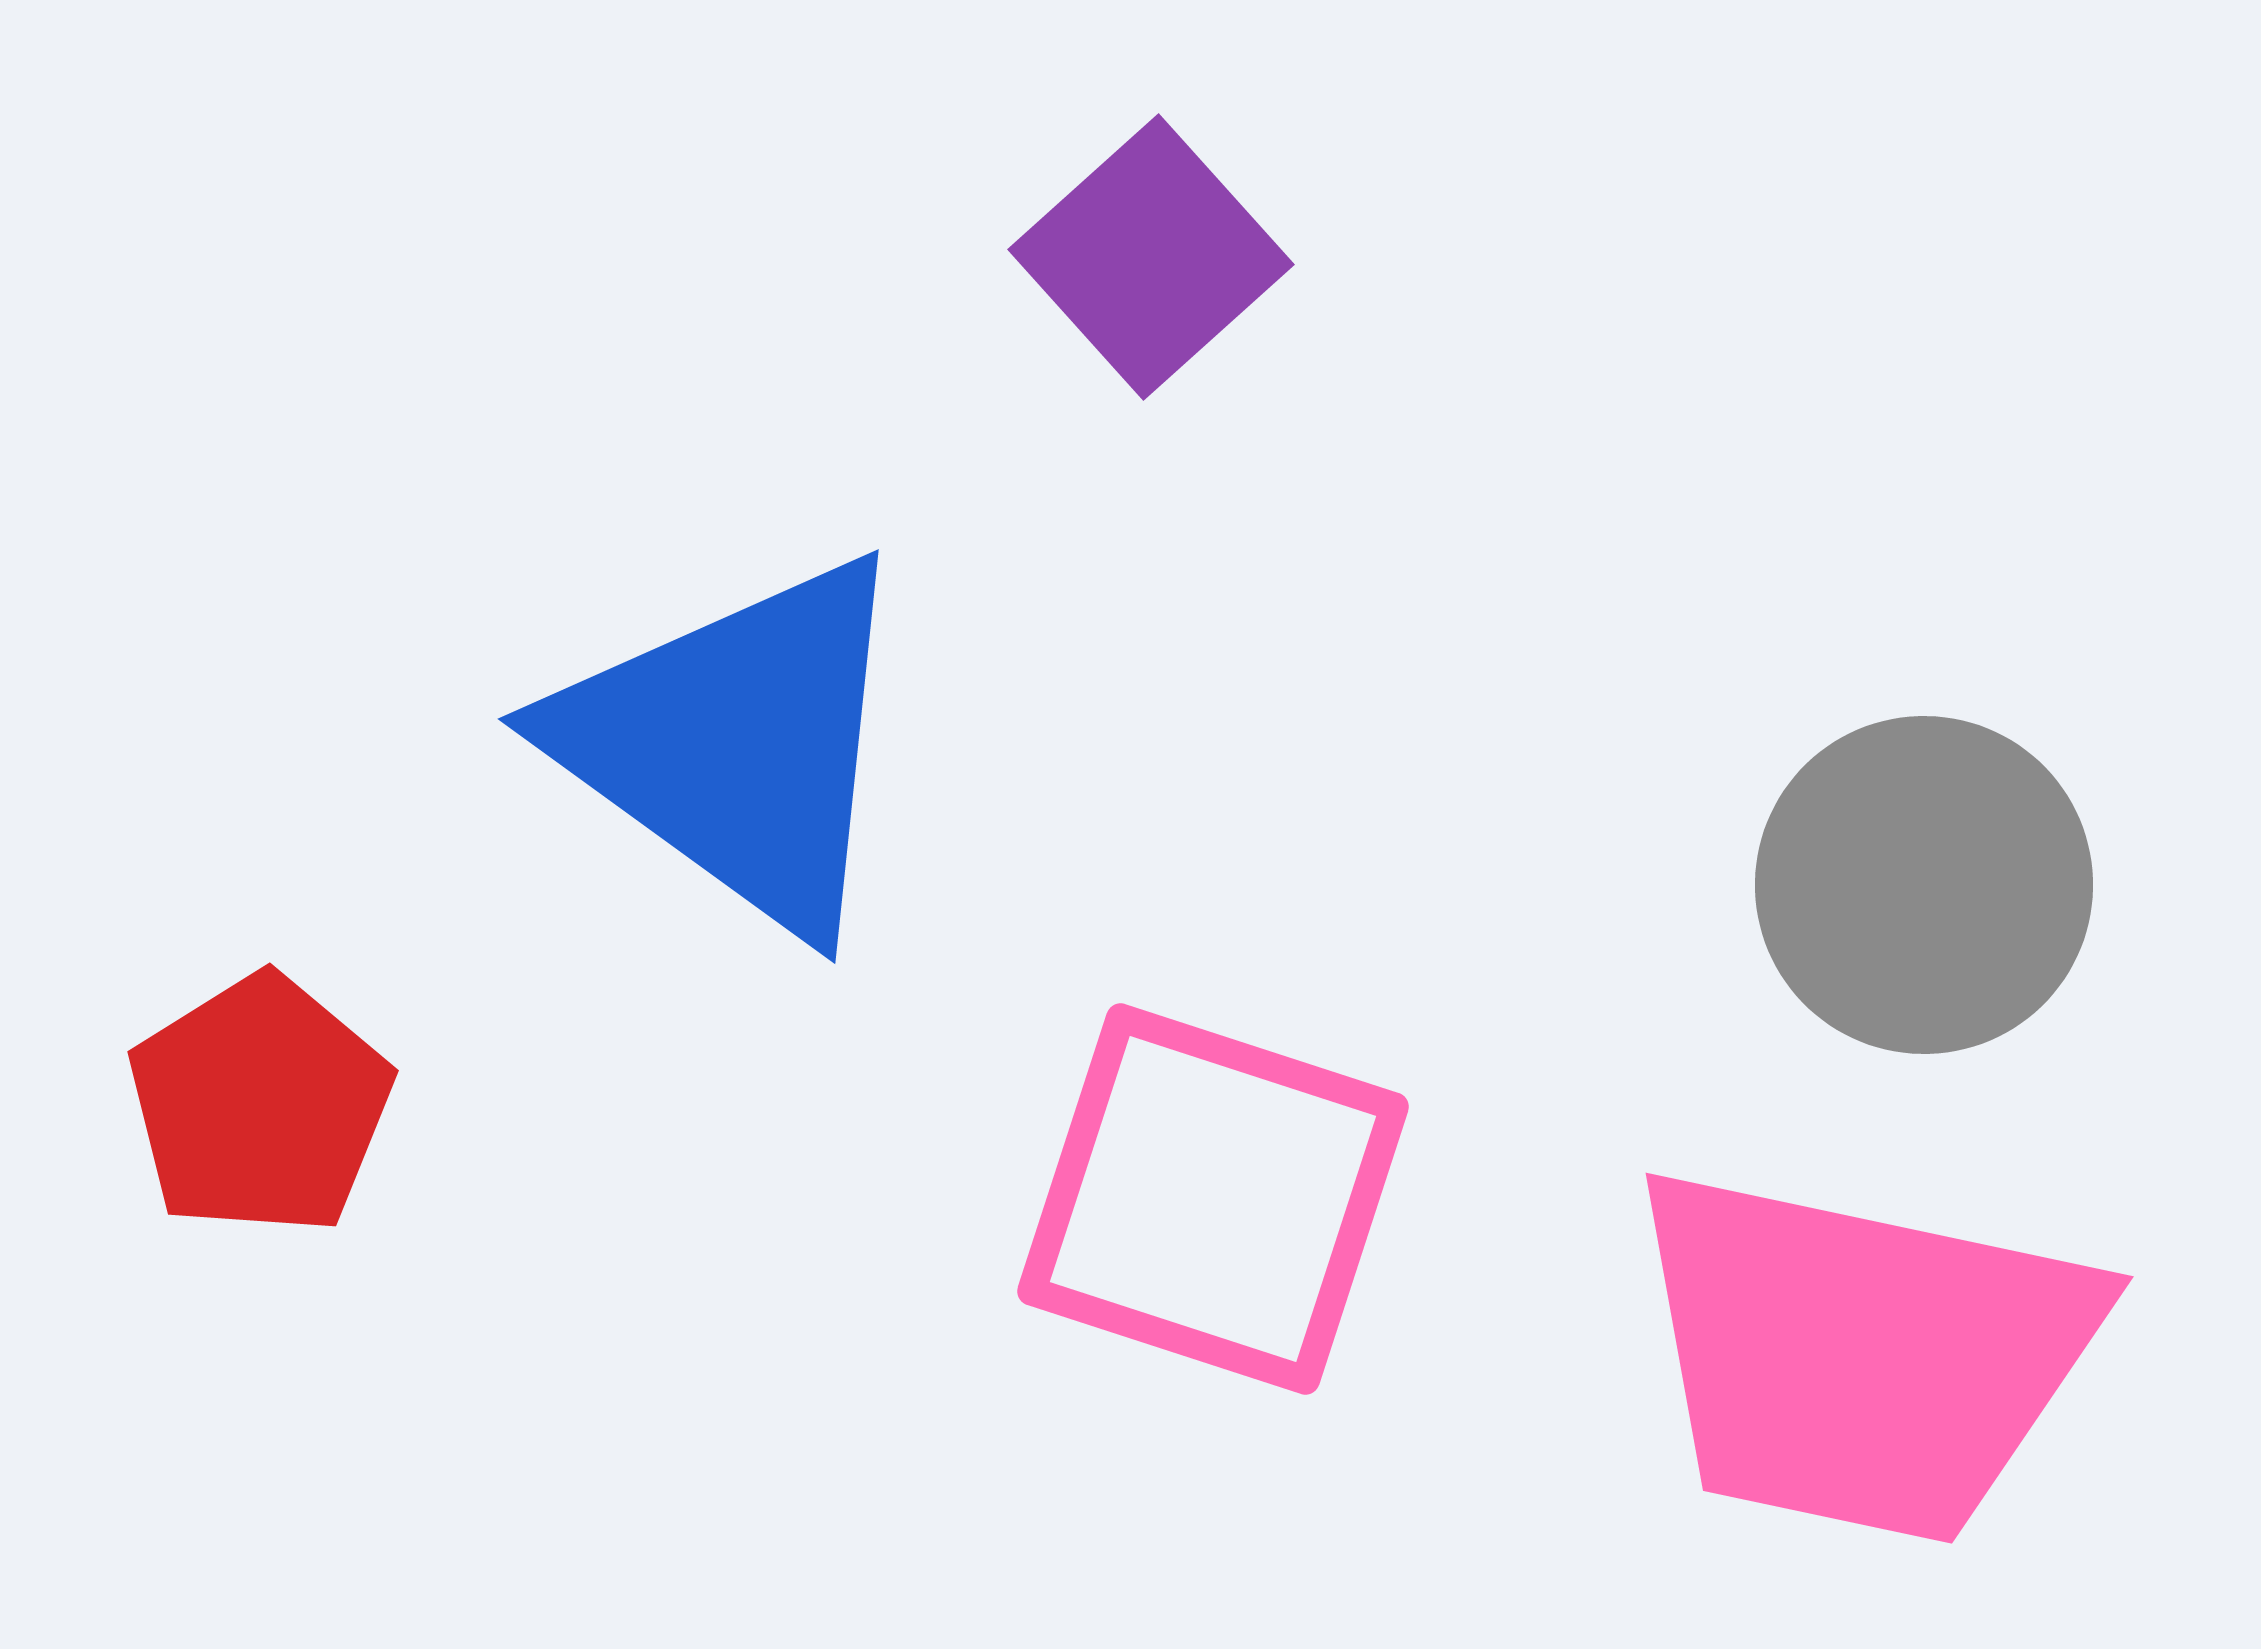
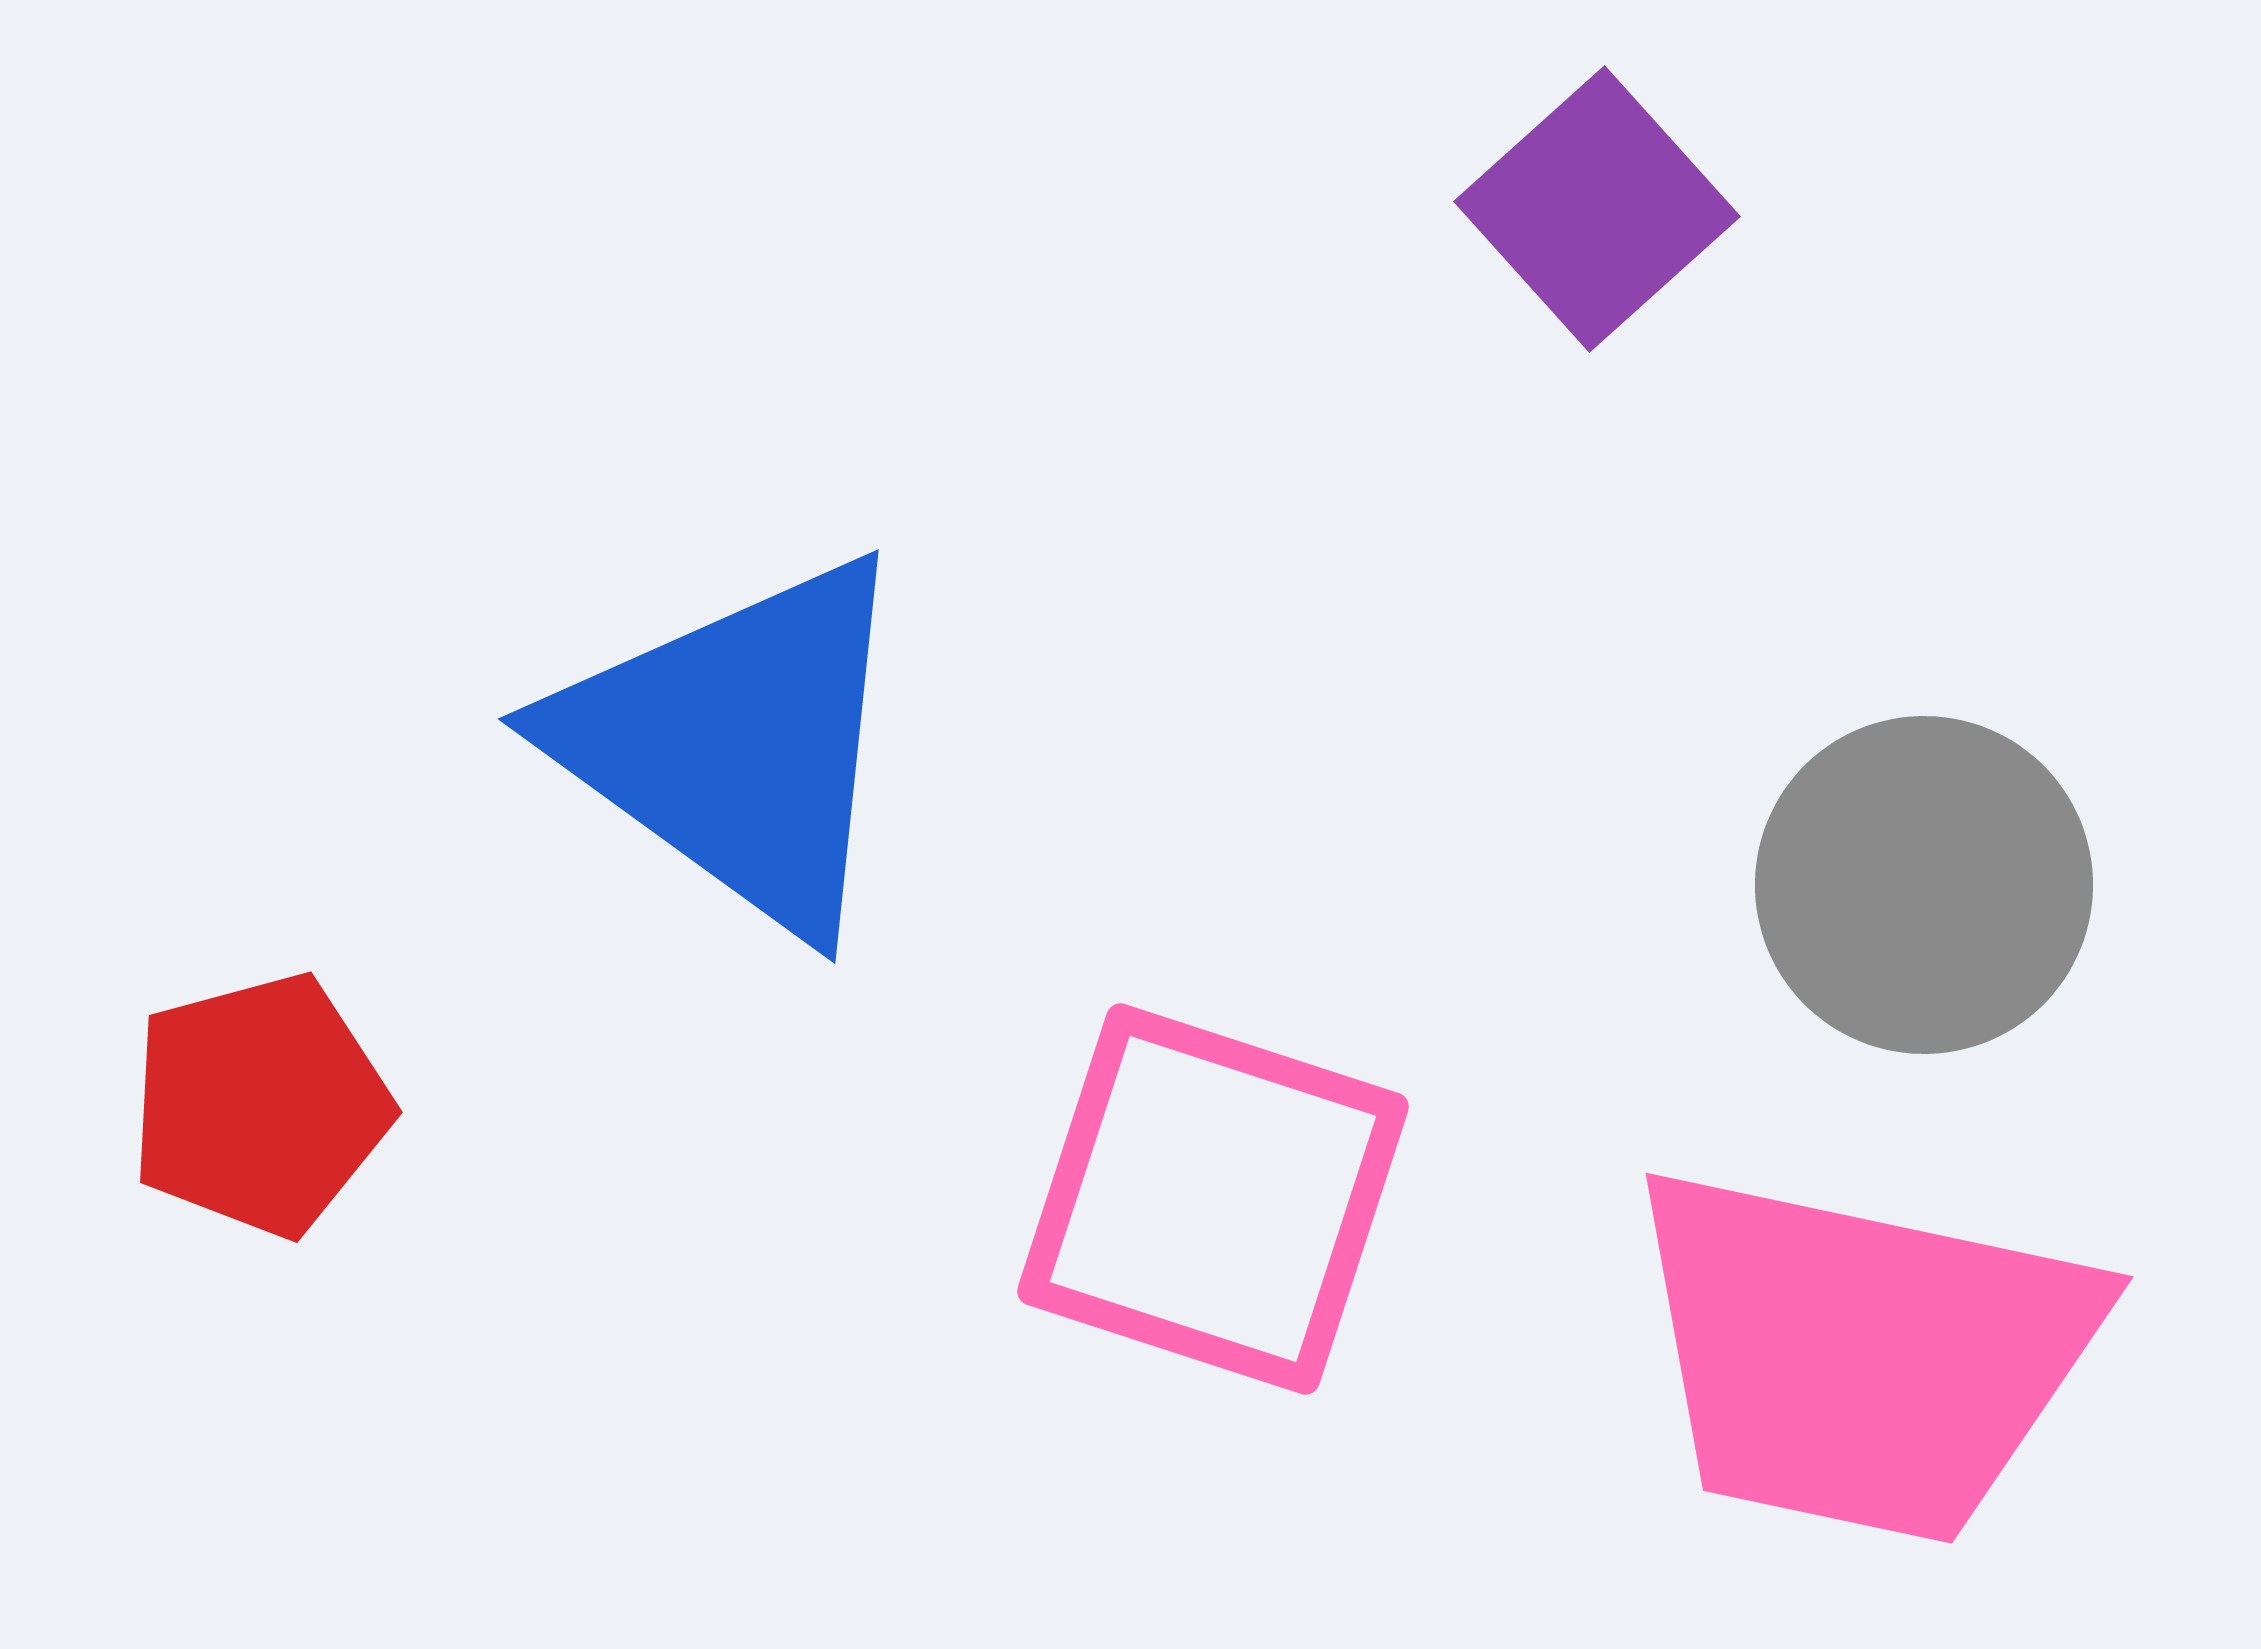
purple square: moved 446 px right, 48 px up
red pentagon: rotated 17 degrees clockwise
